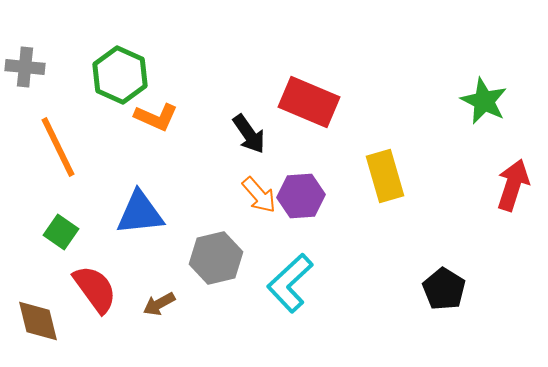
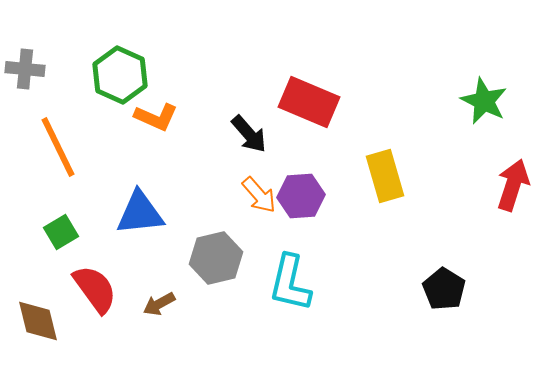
gray cross: moved 2 px down
black arrow: rotated 6 degrees counterclockwise
green square: rotated 24 degrees clockwise
cyan L-shape: rotated 34 degrees counterclockwise
